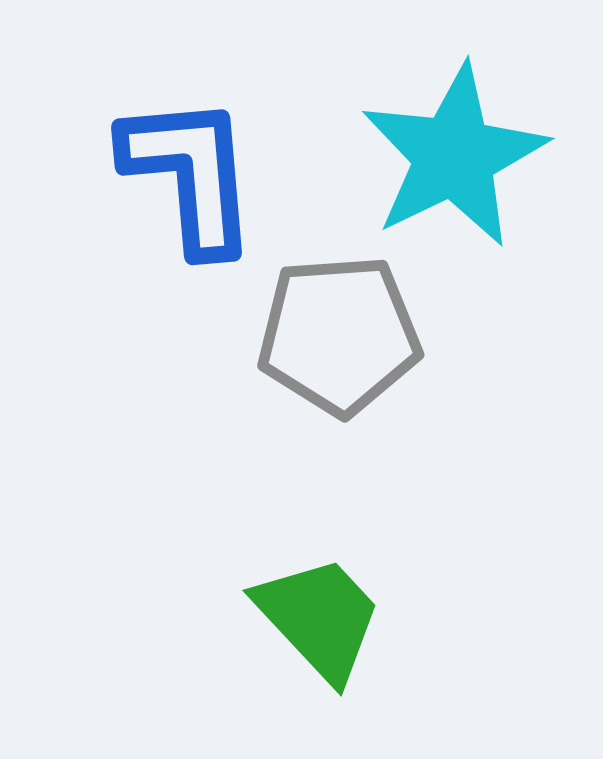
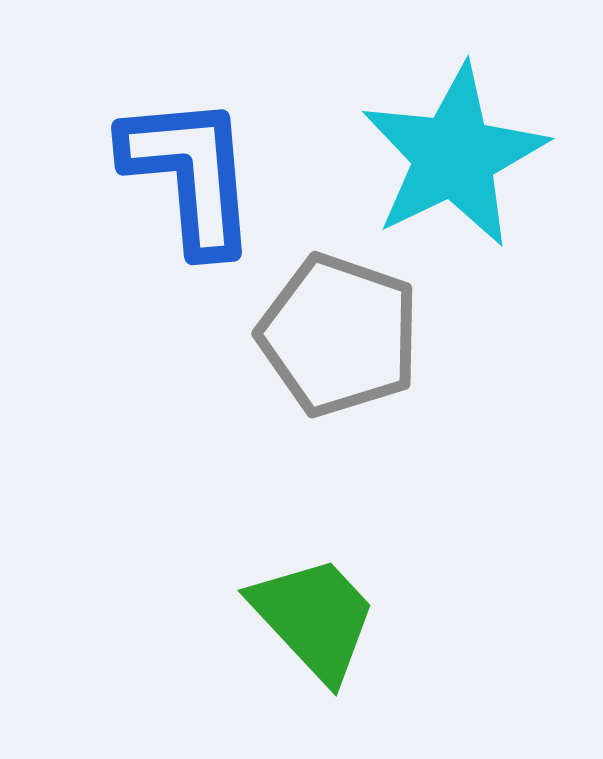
gray pentagon: rotated 23 degrees clockwise
green trapezoid: moved 5 px left
